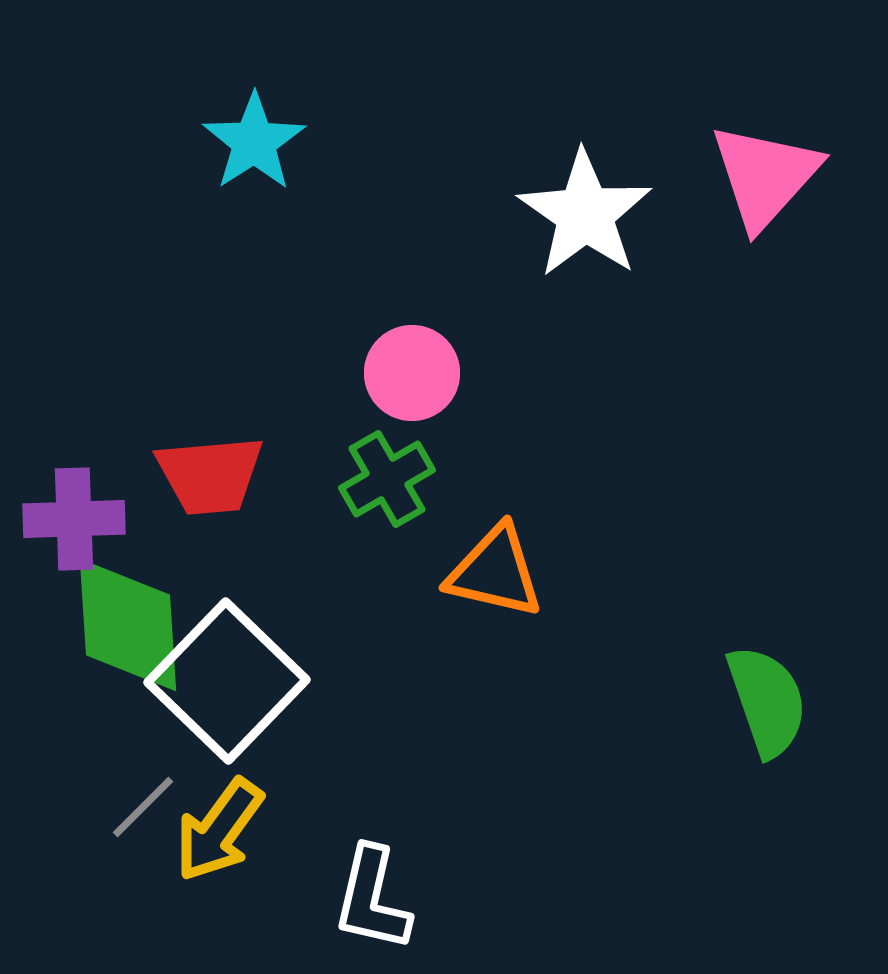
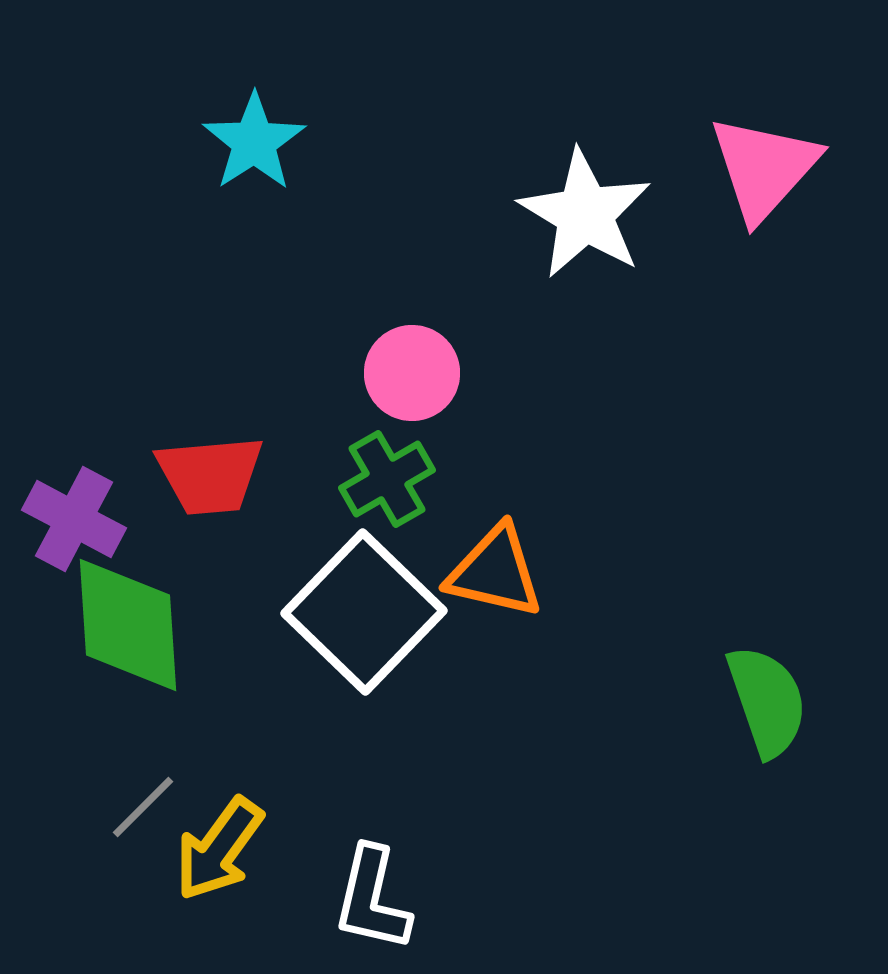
pink triangle: moved 1 px left, 8 px up
white star: rotated 4 degrees counterclockwise
purple cross: rotated 30 degrees clockwise
white square: moved 137 px right, 69 px up
yellow arrow: moved 19 px down
